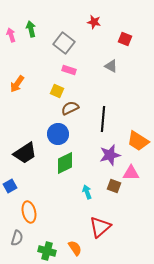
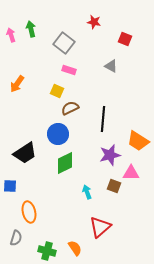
blue square: rotated 32 degrees clockwise
gray semicircle: moved 1 px left
